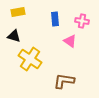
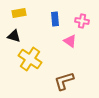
yellow rectangle: moved 1 px right, 1 px down
brown L-shape: rotated 25 degrees counterclockwise
